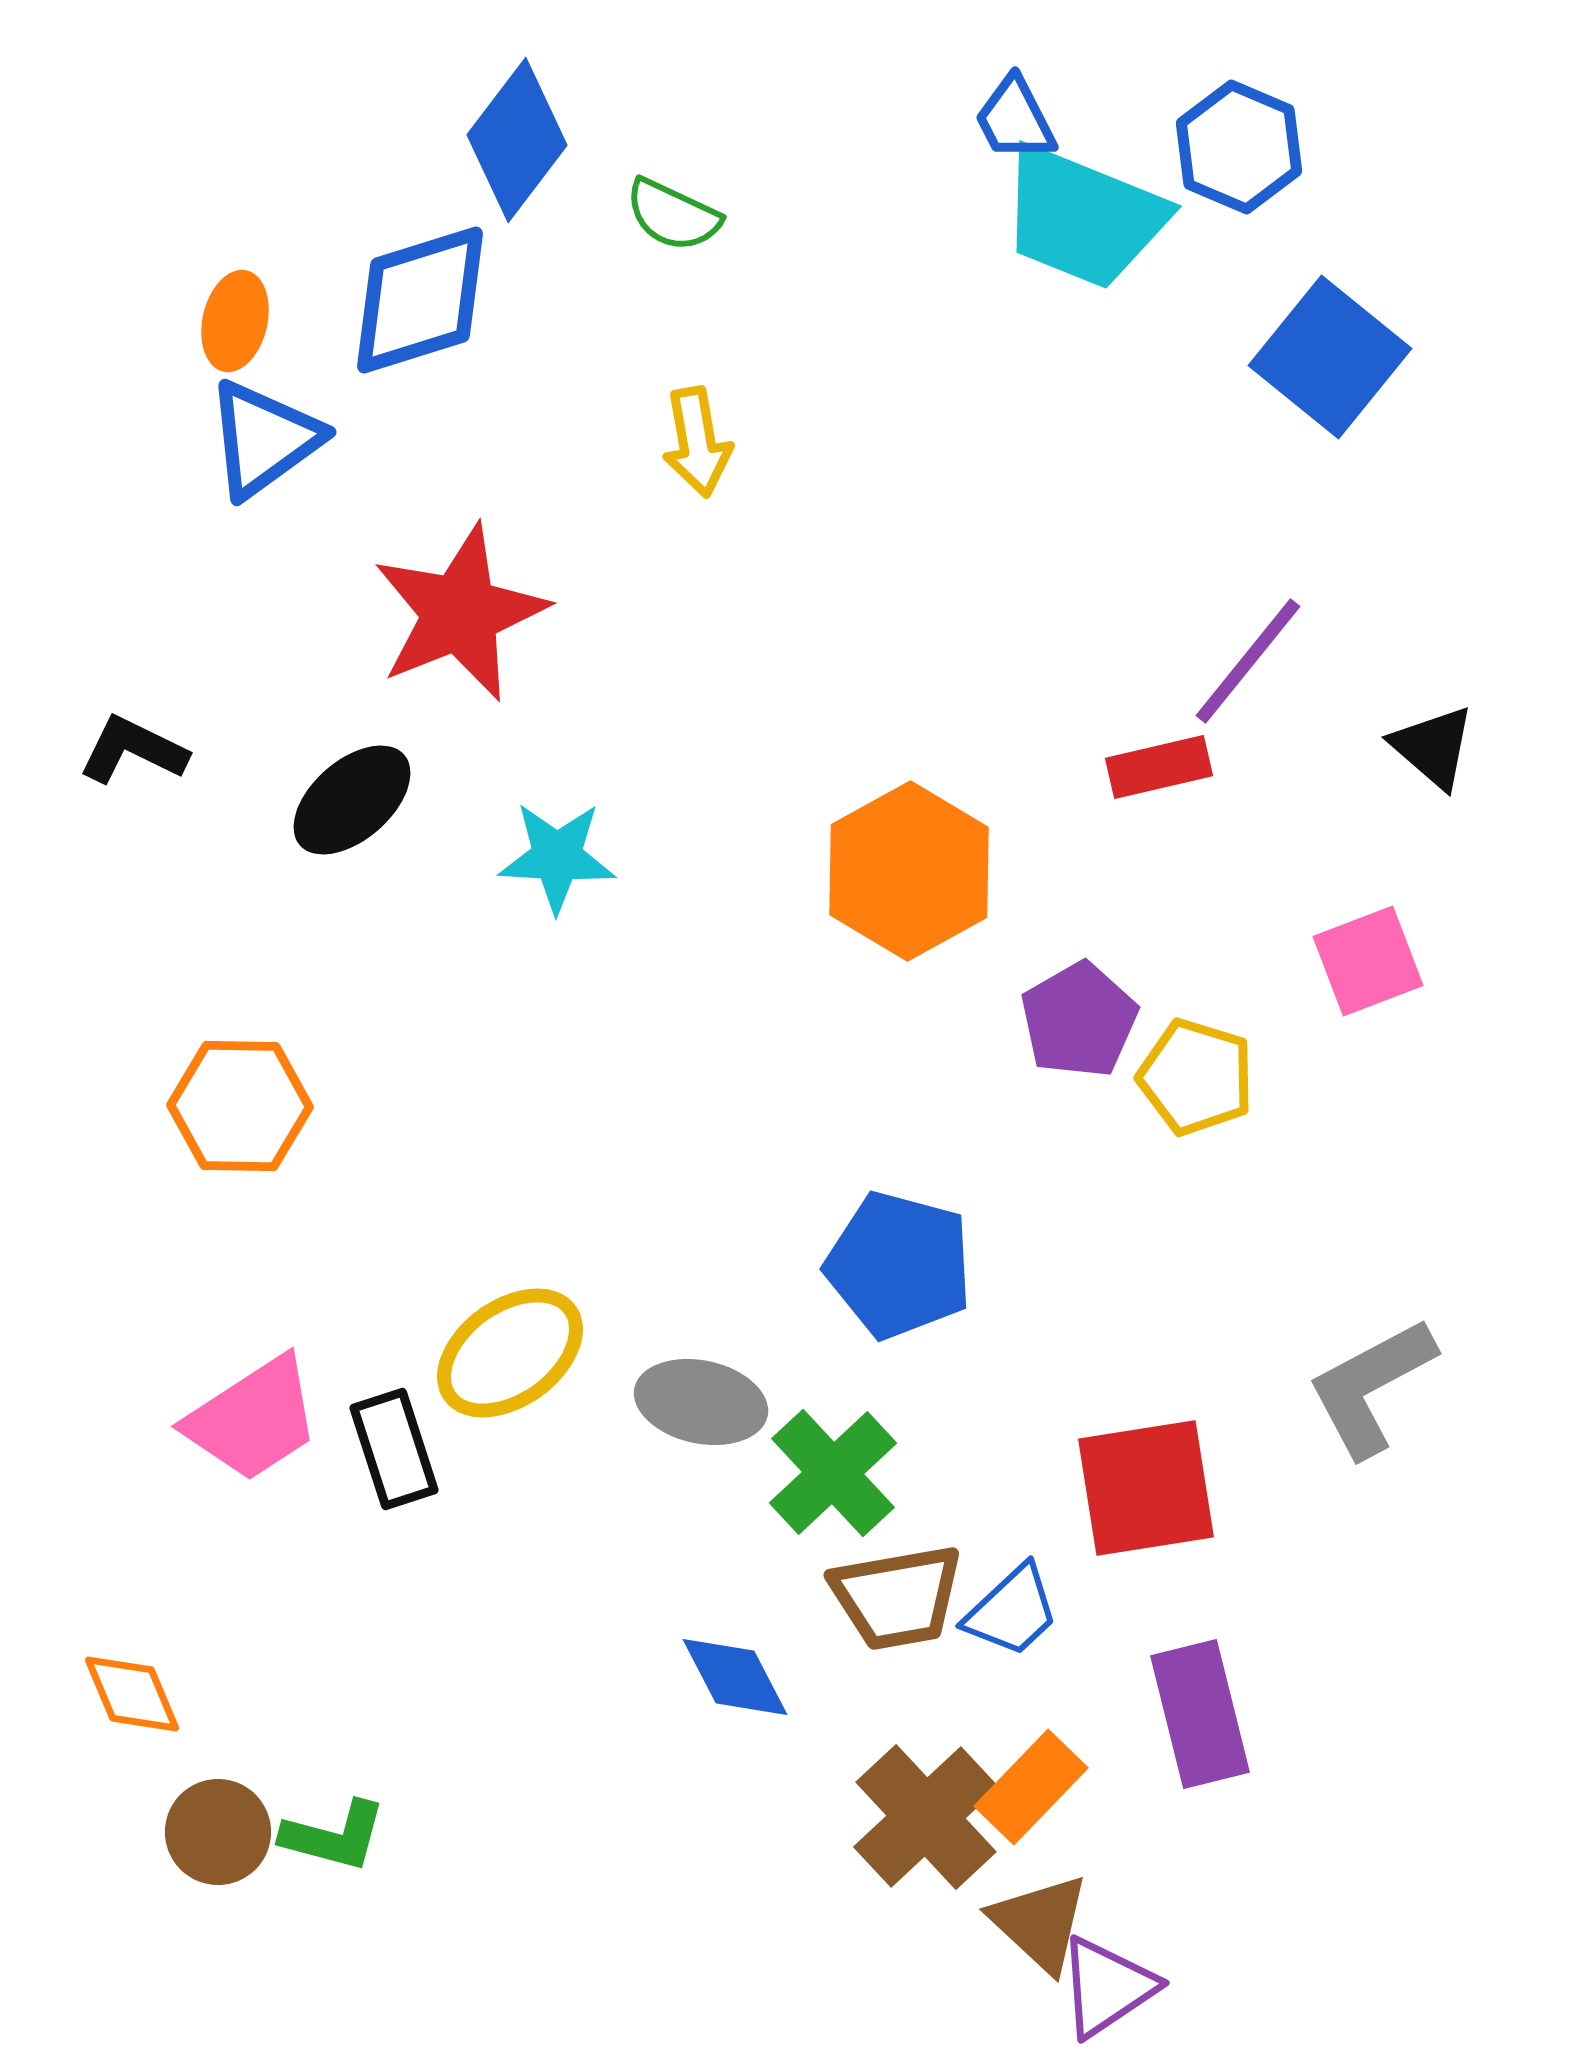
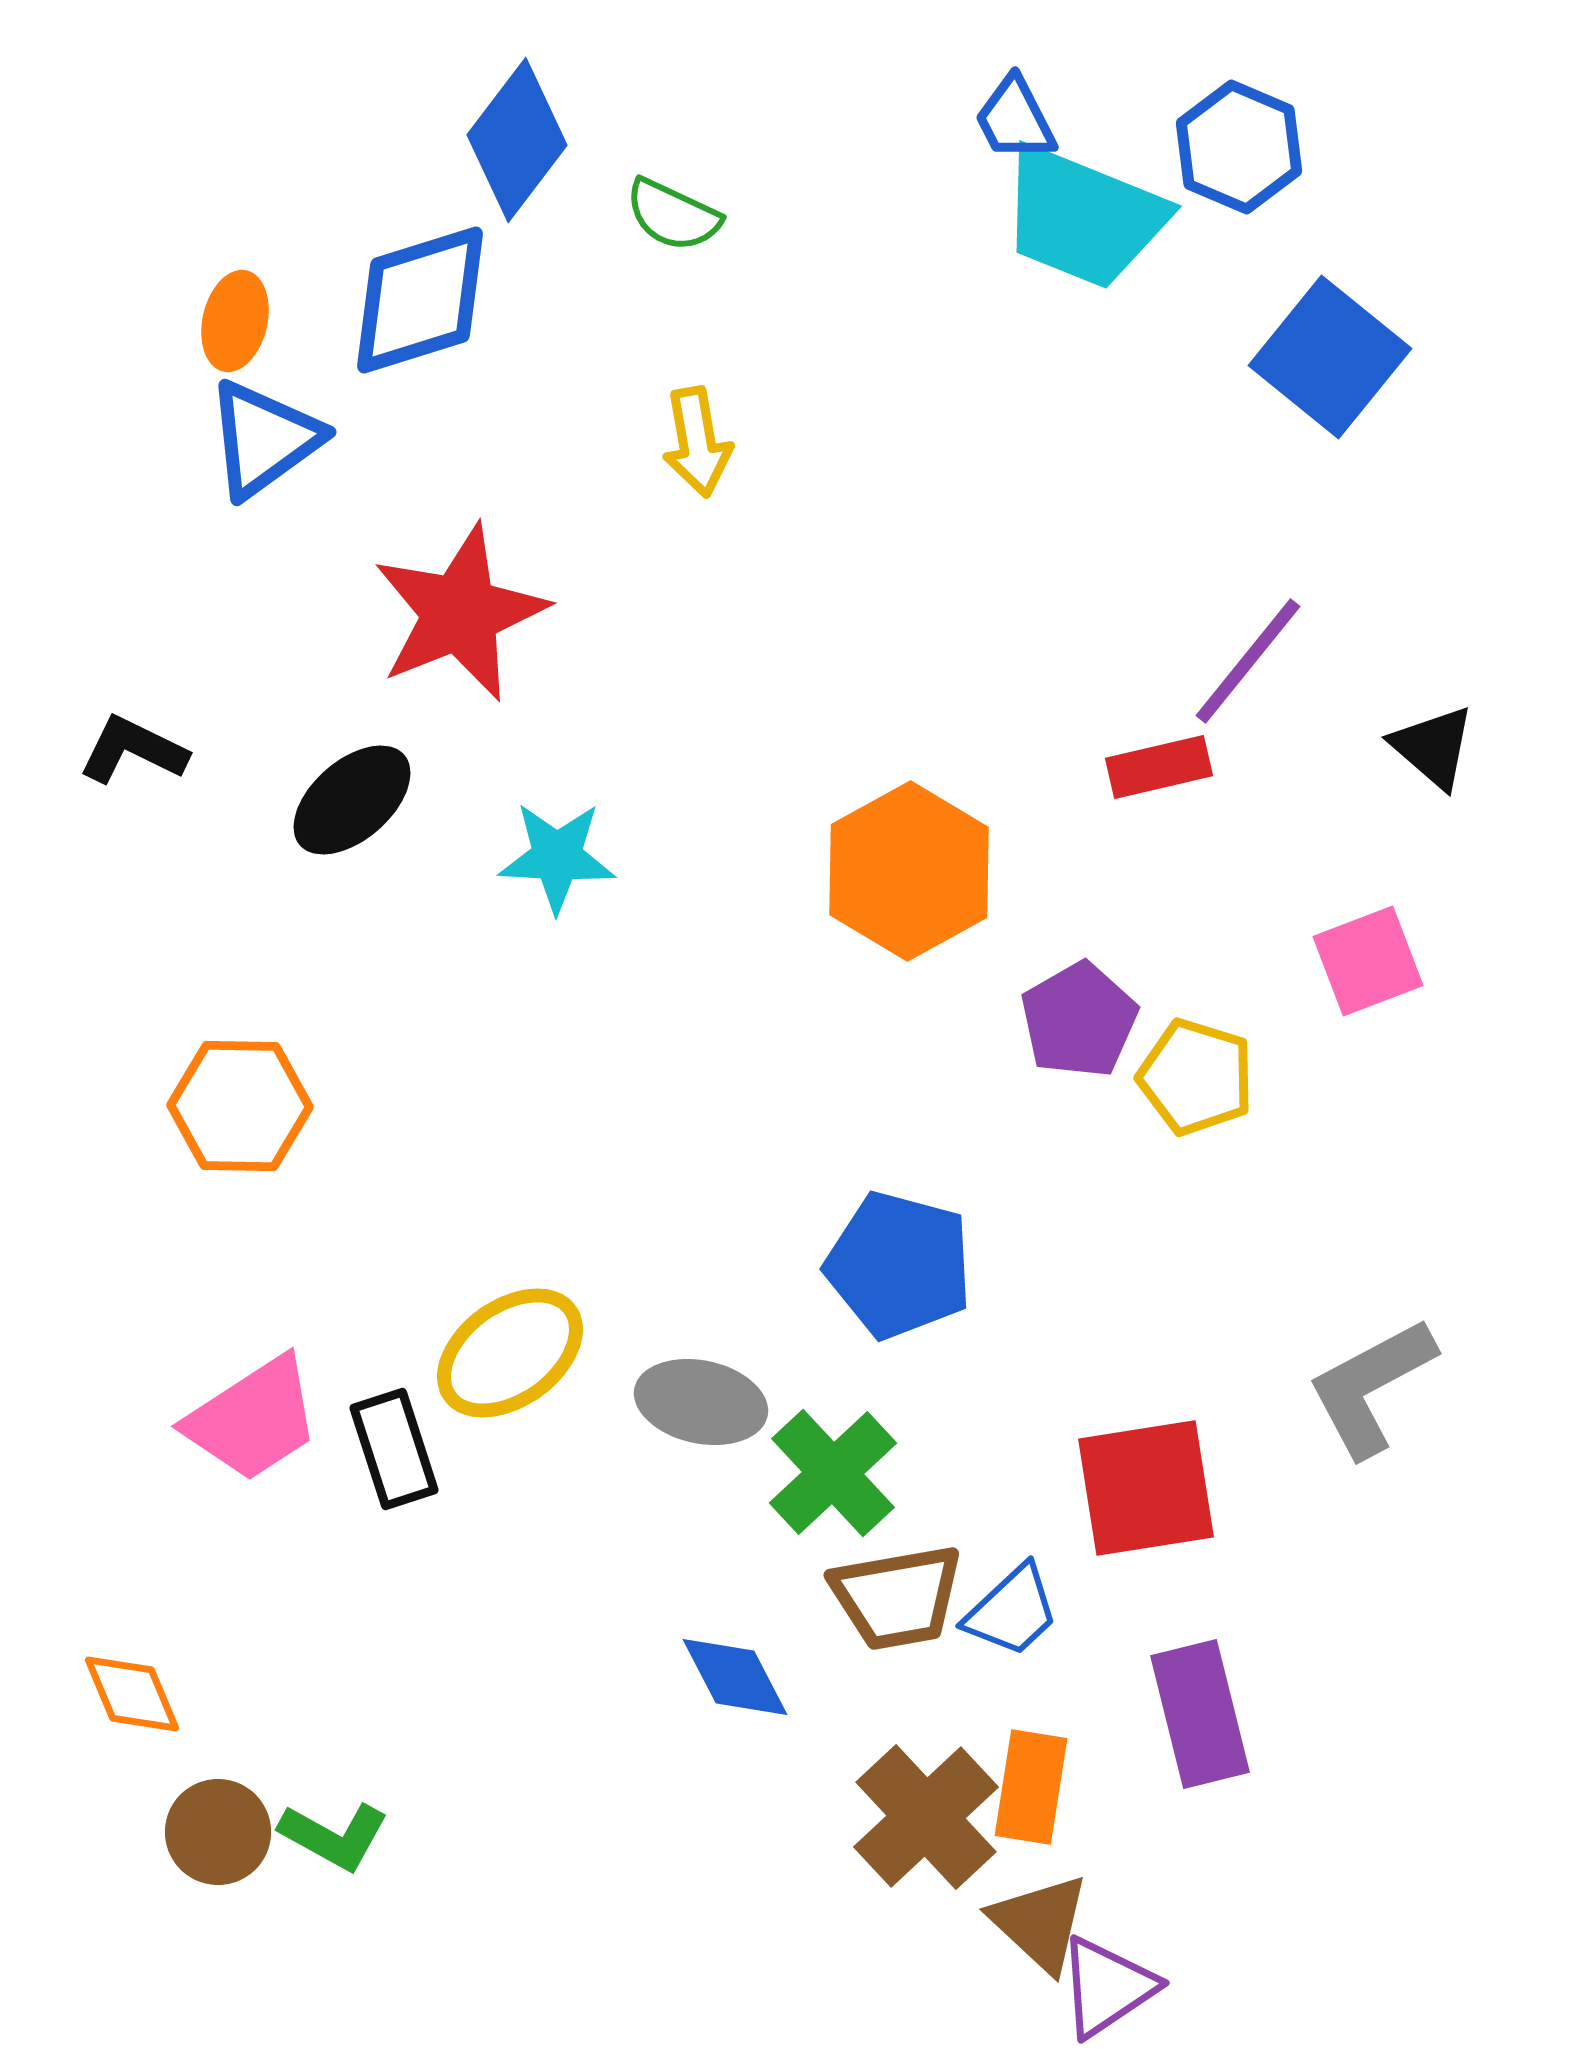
orange rectangle at (1031, 1787): rotated 35 degrees counterclockwise
green L-shape at (334, 1836): rotated 14 degrees clockwise
